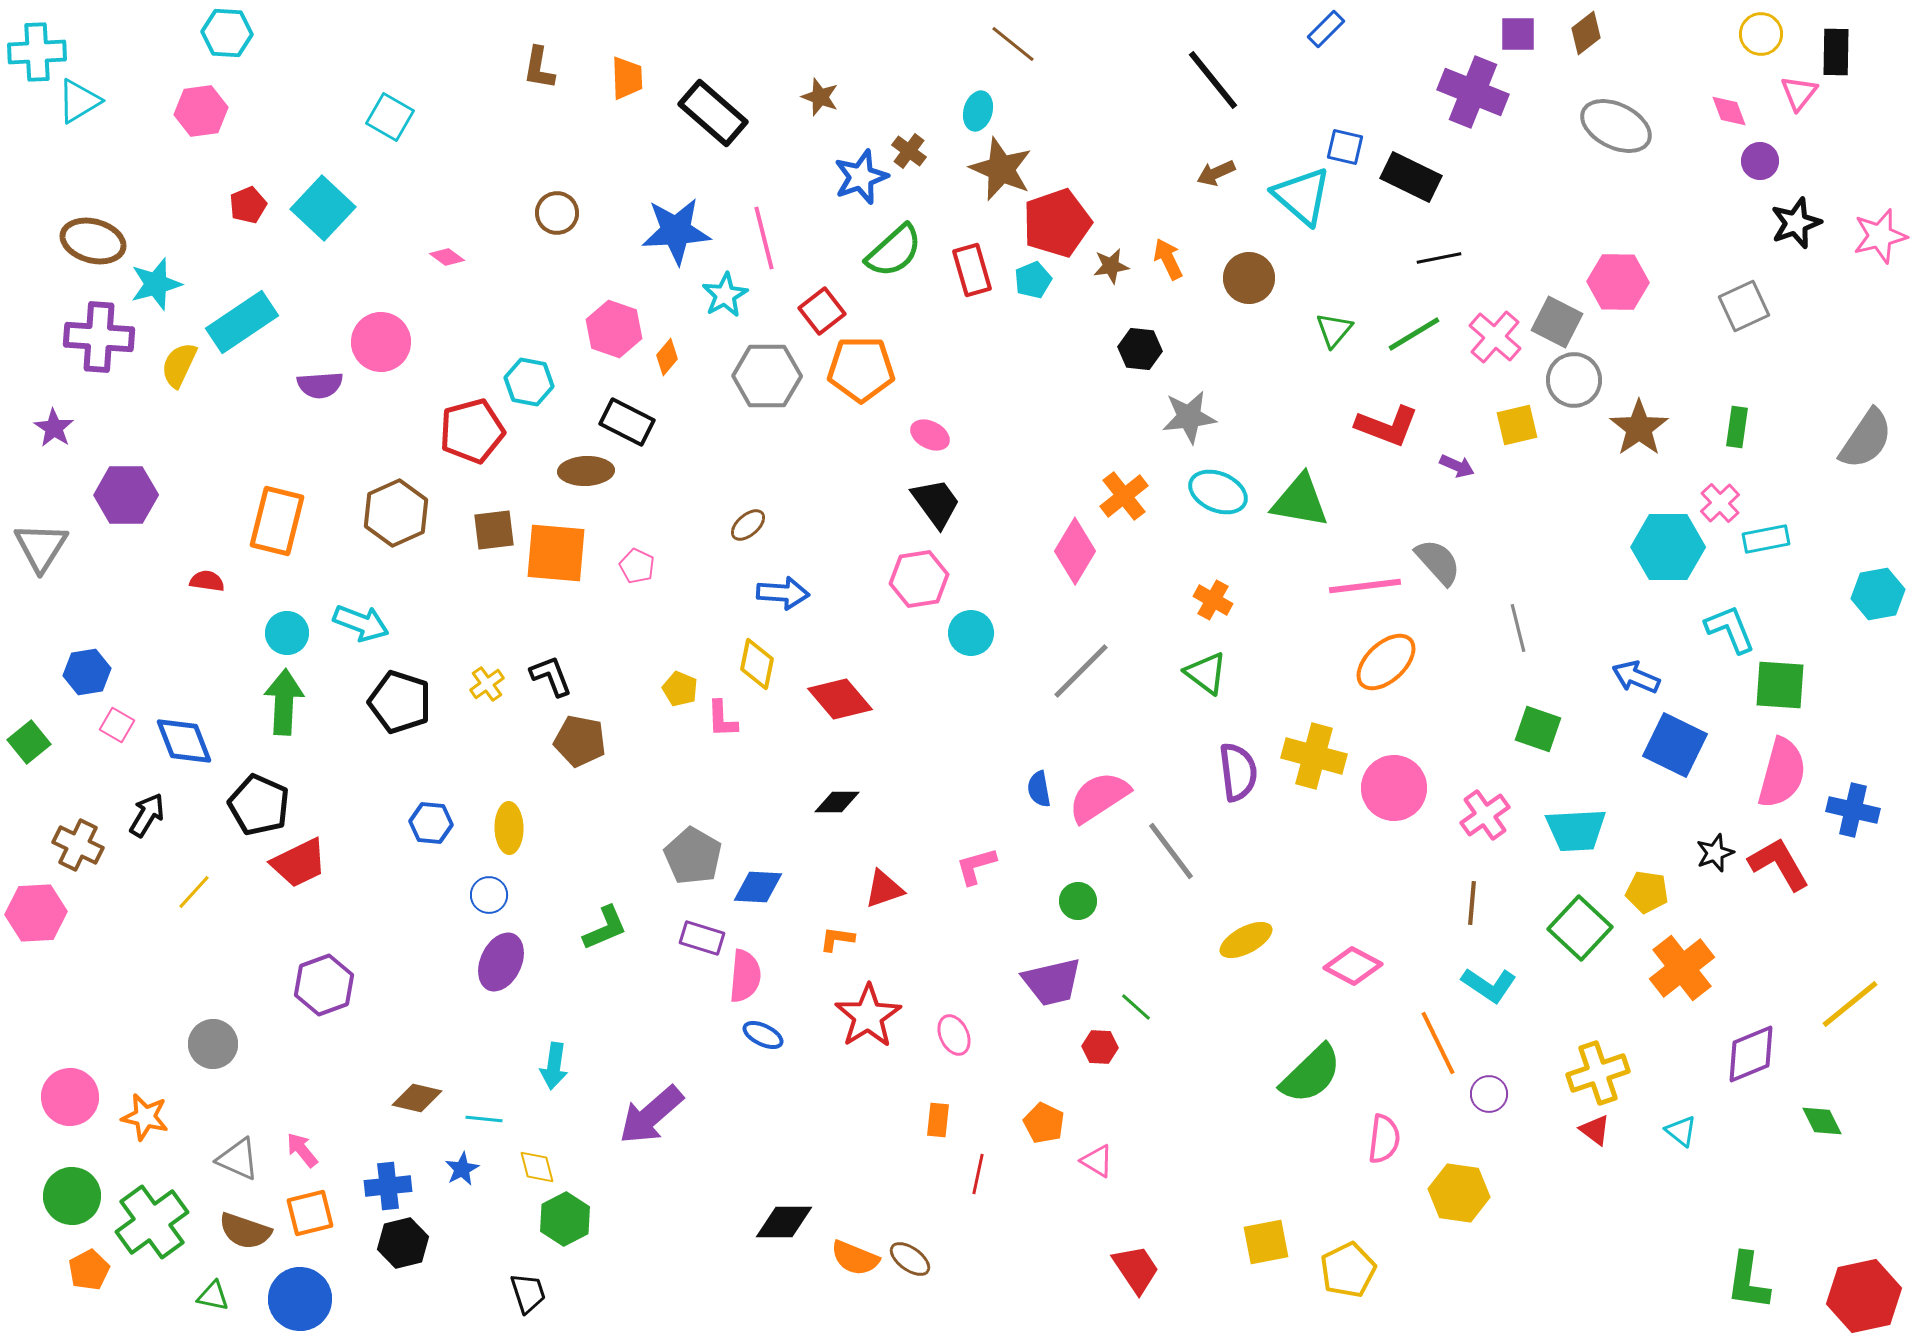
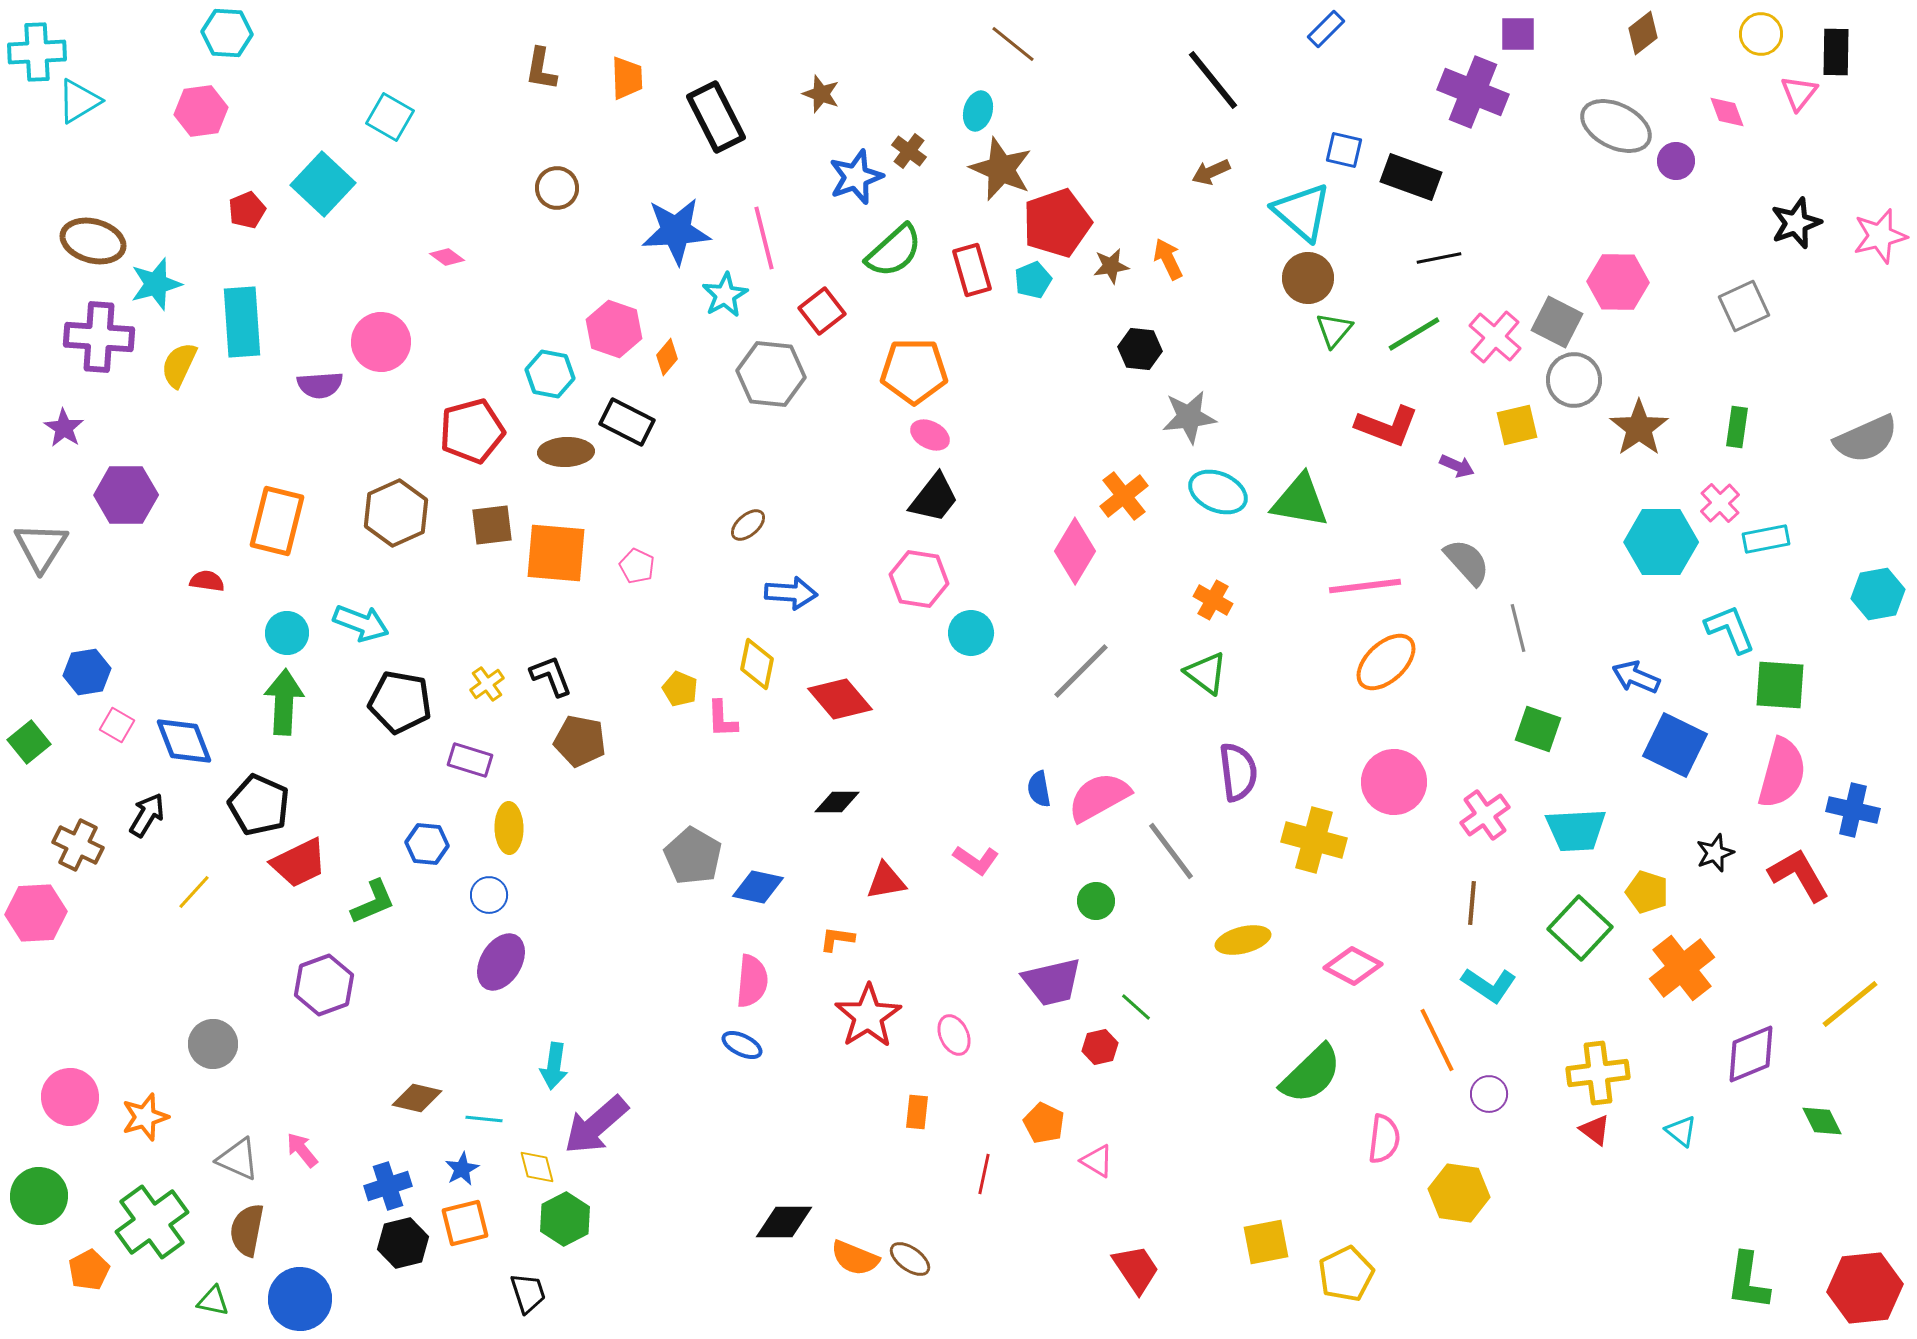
brown diamond at (1586, 33): moved 57 px right
brown L-shape at (539, 68): moved 2 px right, 1 px down
brown star at (820, 97): moved 1 px right, 3 px up
pink diamond at (1729, 111): moved 2 px left, 1 px down
black rectangle at (713, 113): moved 3 px right, 4 px down; rotated 22 degrees clockwise
blue square at (1345, 147): moved 1 px left, 3 px down
purple circle at (1760, 161): moved 84 px left
brown arrow at (1216, 173): moved 5 px left, 1 px up
blue star at (861, 177): moved 5 px left
black rectangle at (1411, 177): rotated 6 degrees counterclockwise
cyan triangle at (1302, 196): moved 16 px down
red pentagon at (248, 205): moved 1 px left, 5 px down
cyan square at (323, 208): moved 24 px up
brown circle at (557, 213): moved 25 px up
brown circle at (1249, 278): moved 59 px right
cyan rectangle at (242, 322): rotated 60 degrees counterclockwise
orange pentagon at (861, 369): moved 53 px right, 2 px down
gray hexagon at (767, 376): moved 4 px right, 2 px up; rotated 6 degrees clockwise
cyan hexagon at (529, 382): moved 21 px right, 8 px up
purple star at (54, 428): moved 10 px right
gray semicircle at (1866, 439): rotated 32 degrees clockwise
brown ellipse at (586, 471): moved 20 px left, 19 px up
black trapezoid at (936, 503): moved 2 px left, 5 px up; rotated 74 degrees clockwise
brown square at (494, 530): moved 2 px left, 5 px up
cyan hexagon at (1668, 547): moved 7 px left, 5 px up
gray semicircle at (1438, 562): moved 29 px right
pink hexagon at (919, 579): rotated 18 degrees clockwise
blue arrow at (783, 593): moved 8 px right
black pentagon at (400, 702): rotated 8 degrees counterclockwise
yellow cross at (1314, 756): moved 84 px down
pink circle at (1394, 788): moved 6 px up
pink semicircle at (1099, 797): rotated 4 degrees clockwise
blue hexagon at (431, 823): moved 4 px left, 21 px down
red L-shape at (1779, 864): moved 20 px right, 11 px down
pink L-shape at (976, 866): moved 6 px up; rotated 129 degrees counterclockwise
blue diamond at (758, 887): rotated 9 degrees clockwise
red triangle at (884, 889): moved 2 px right, 8 px up; rotated 9 degrees clockwise
yellow pentagon at (1647, 892): rotated 9 degrees clockwise
green circle at (1078, 901): moved 18 px right
green L-shape at (605, 928): moved 232 px left, 26 px up
purple rectangle at (702, 938): moved 232 px left, 178 px up
yellow ellipse at (1246, 940): moved 3 px left; rotated 14 degrees clockwise
purple ellipse at (501, 962): rotated 6 degrees clockwise
pink semicircle at (745, 976): moved 7 px right, 5 px down
blue ellipse at (763, 1035): moved 21 px left, 10 px down
orange line at (1438, 1043): moved 1 px left, 3 px up
red hexagon at (1100, 1047): rotated 16 degrees counterclockwise
yellow cross at (1598, 1073): rotated 12 degrees clockwise
purple arrow at (651, 1115): moved 55 px left, 10 px down
orange star at (145, 1117): rotated 30 degrees counterclockwise
orange rectangle at (938, 1120): moved 21 px left, 8 px up
red line at (978, 1174): moved 6 px right
blue cross at (388, 1186): rotated 12 degrees counterclockwise
green circle at (72, 1196): moved 33 px left
orange square at (310, 1213): moved 155 px right, 10 px down
brown semicircle at (245, 1231): moved 2 px right, 1 px up; rotated 82 degrees clockwise
yellow pentagon at (1348, 1270): moved 2 px left, 4 px down
green triangle at (213, 1296): moved 5 px down
red hexagon at (1864, 1296): moved 1 px right, 8 px up; rotated 6 degrees clockwise
